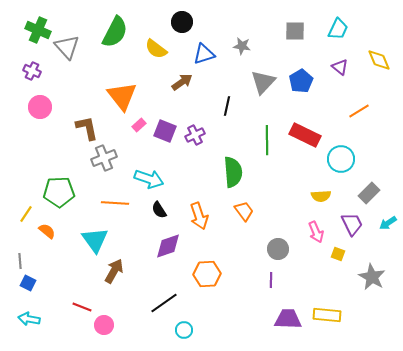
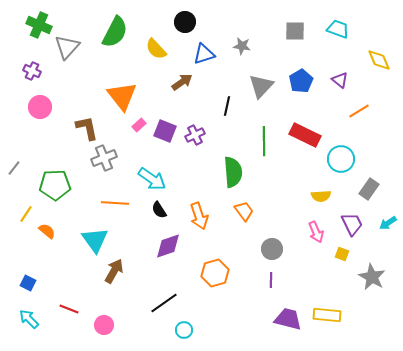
black circle at (182, 22): moved 3 px right
cyan trapezoid at (338, 29): rotated 95 degrees counterclockwise
green cross at (38, 30): moved 1 px right, 5 px up
gray triangle at (67, 47): rotated 24 degrees clockwise
yellow semicircle at (156, 49): rotated 10 degrees clockwise
purple triangle at (340, 67): moved 13 px down
gray triangle at (263, 82): moved 2 px left, 4 px down
green line at (267, 140): moved 3 px left, 1 px down
cyan arrow at (149, 179): moved 3 px right; rotated 16 degrees clockwise
green pentagon at (59, 192): moved 4 px left, 7 px up
gray rectangle at (369, 193): moved 4 px up; rotated 10 degrees counterclockwise
gray circle at (278, 249): moved 6 px left
yellow square at (338, 254): moved 4 px right
gray line at (20, 261): moved 6 px left, 93 px up; rotated 42 degrees clockwise
orange hexagon at (207, 274): moved 8 px right, 1 px up; rotated 12 degrees counterclockwise
red line at (82, 307): moved 13 px left, 2 px down
cyan arrow at (29, 319): rotated 35 degrees clockwise
purple trapezoid at (288, 319): rotated 12 degrees clockwise
